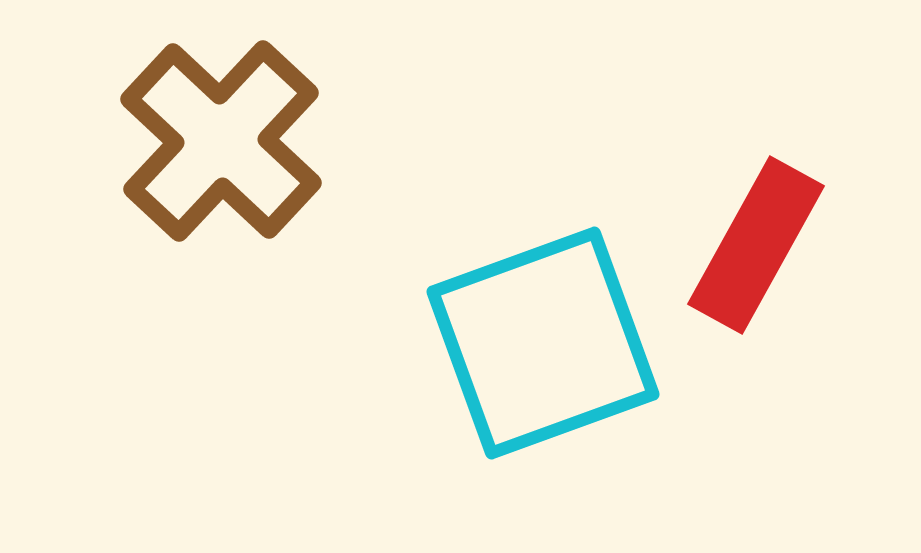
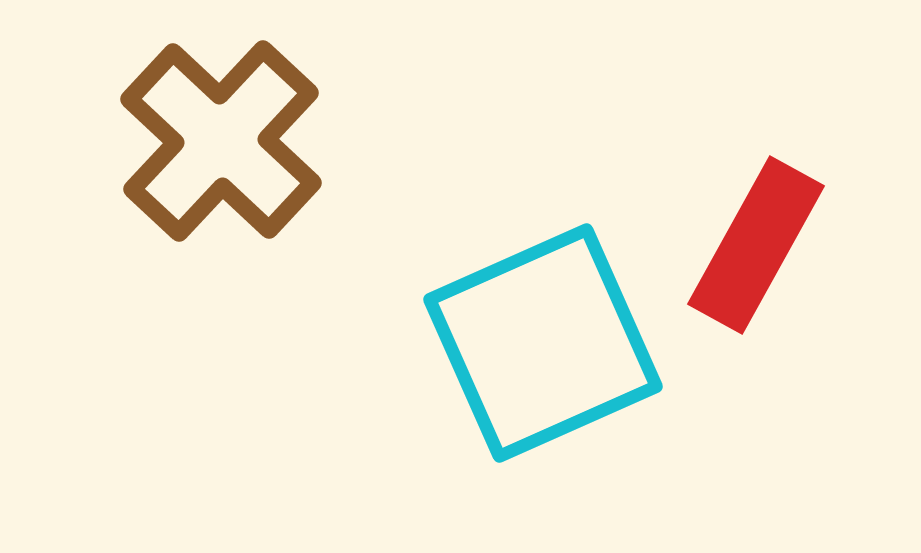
cyan square: rotated 4 degrees counterclockwise
